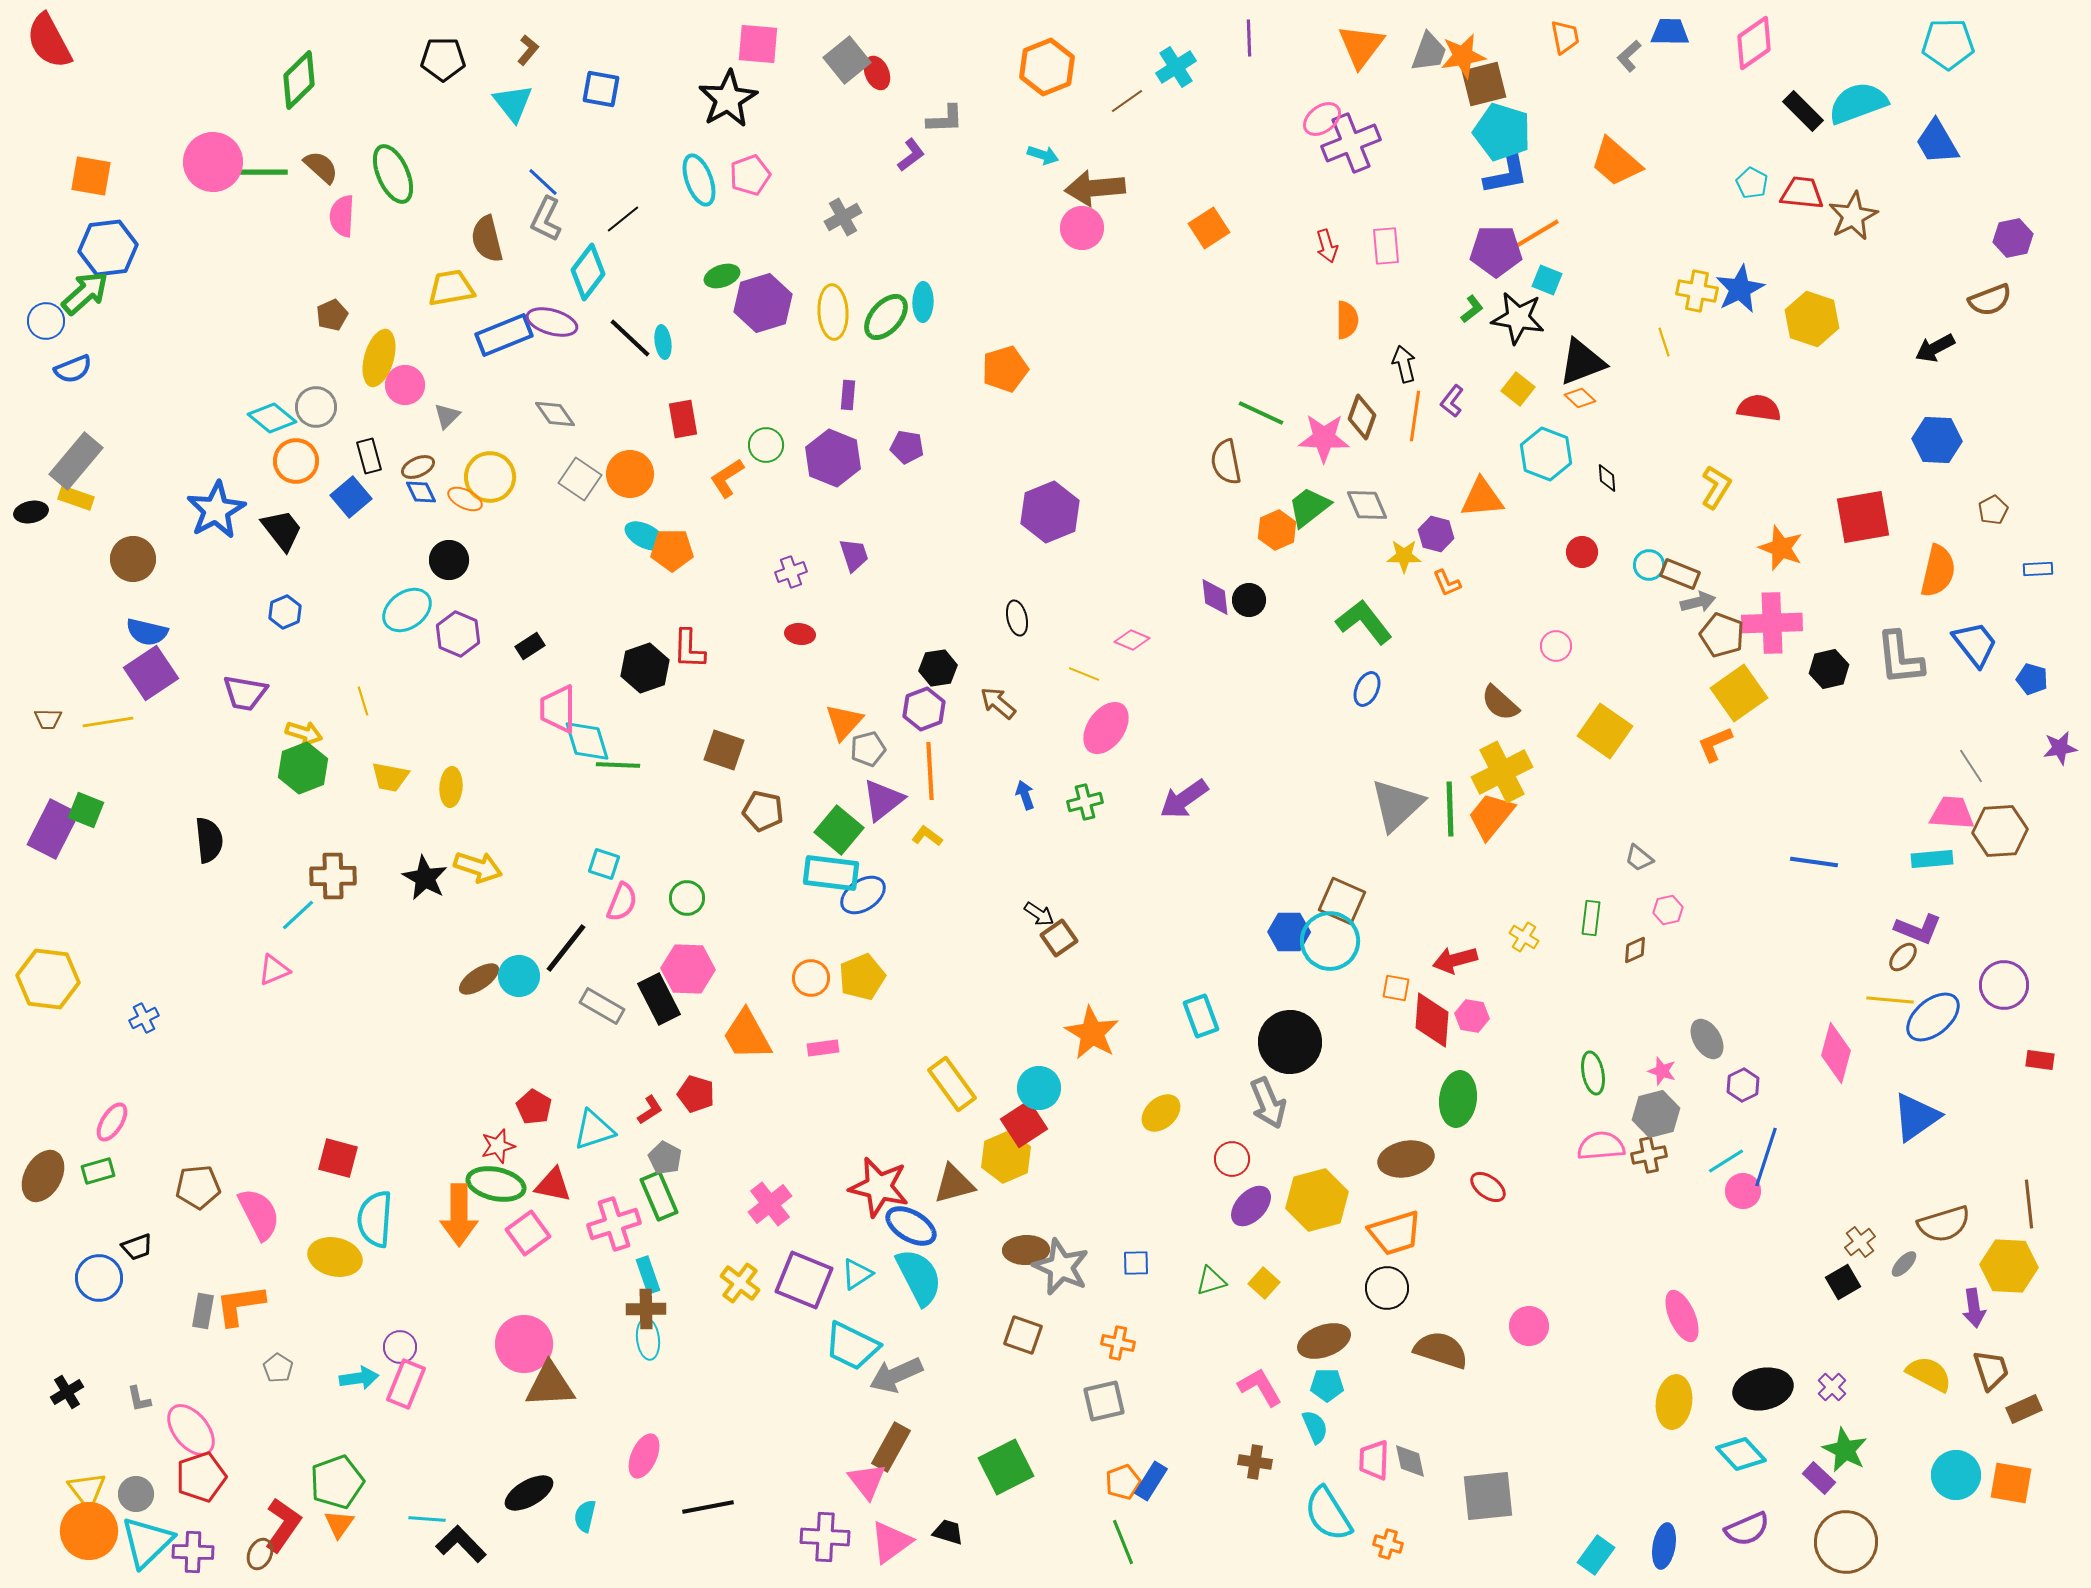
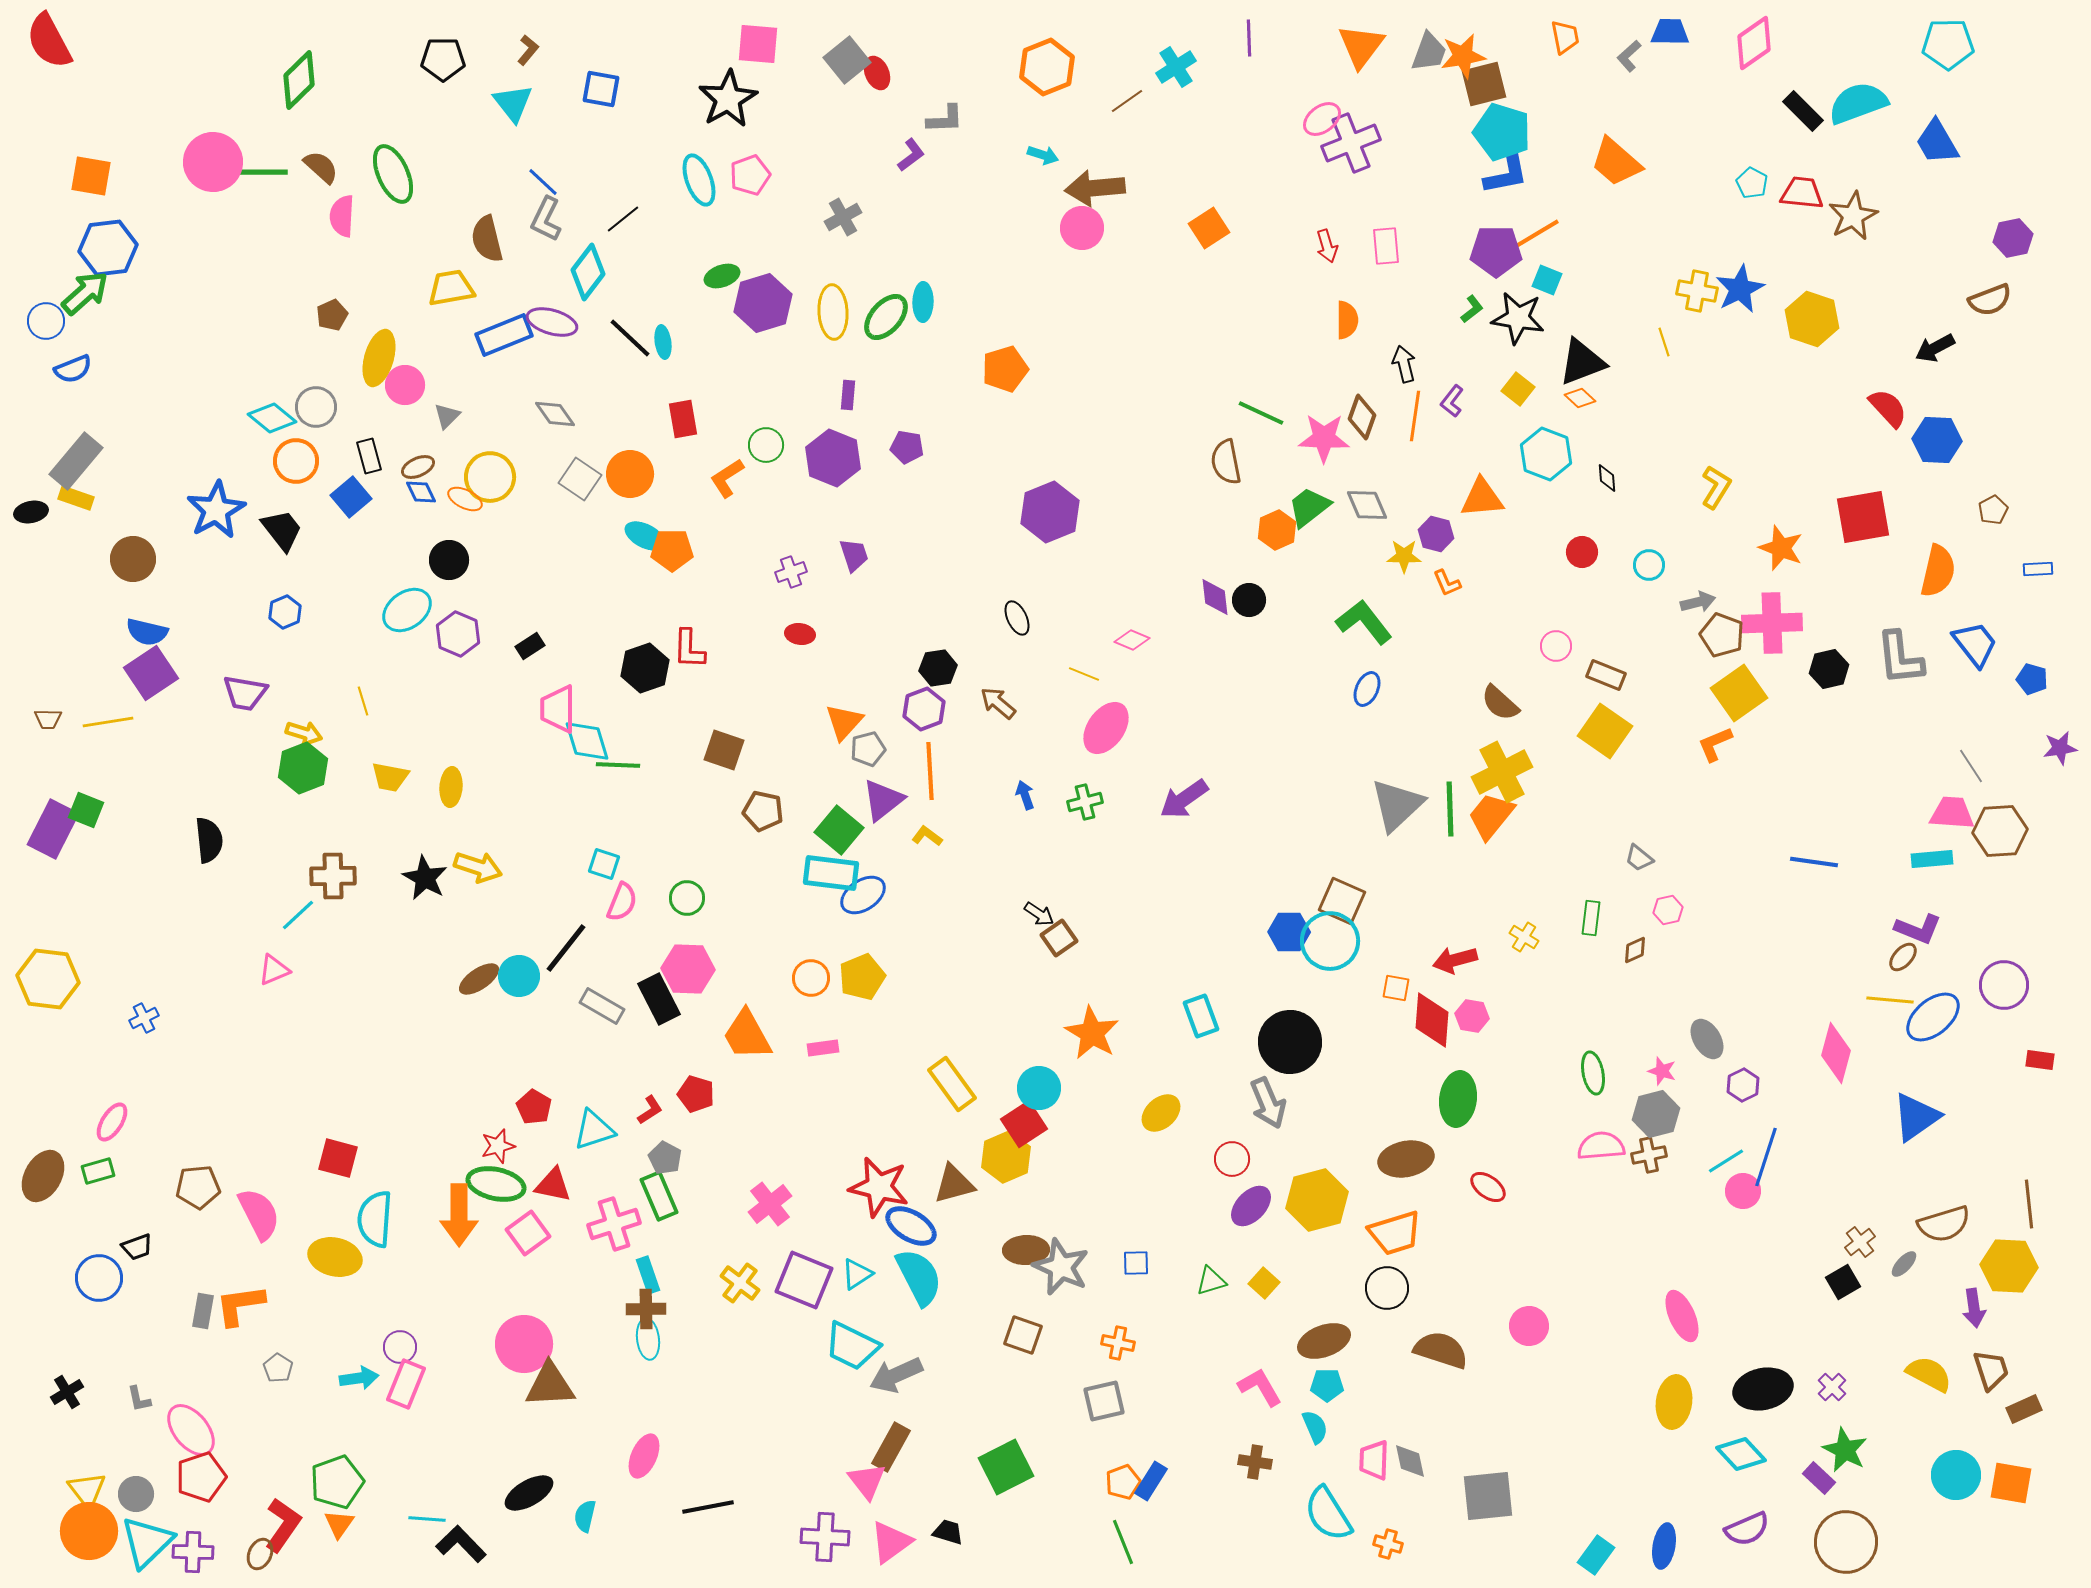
red semicircle at (1759, 408): moved 129 px right; rotated 39 degrees clockwise
brown rectangle at (1680, 574): moved 74 px left, 101 px down
black ellipse at (1017, 618): rotated 12 degrees counterclockwise
